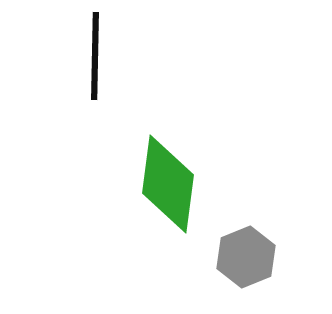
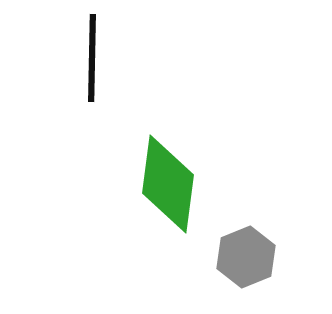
black line: moved 3 px left, 2 px down
